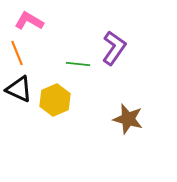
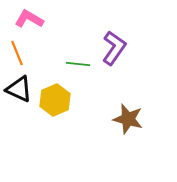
pink L-shape: moved 2 px up
